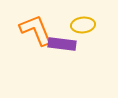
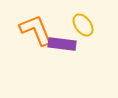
yellow ellipse: rotated 60 degrees clockwise
